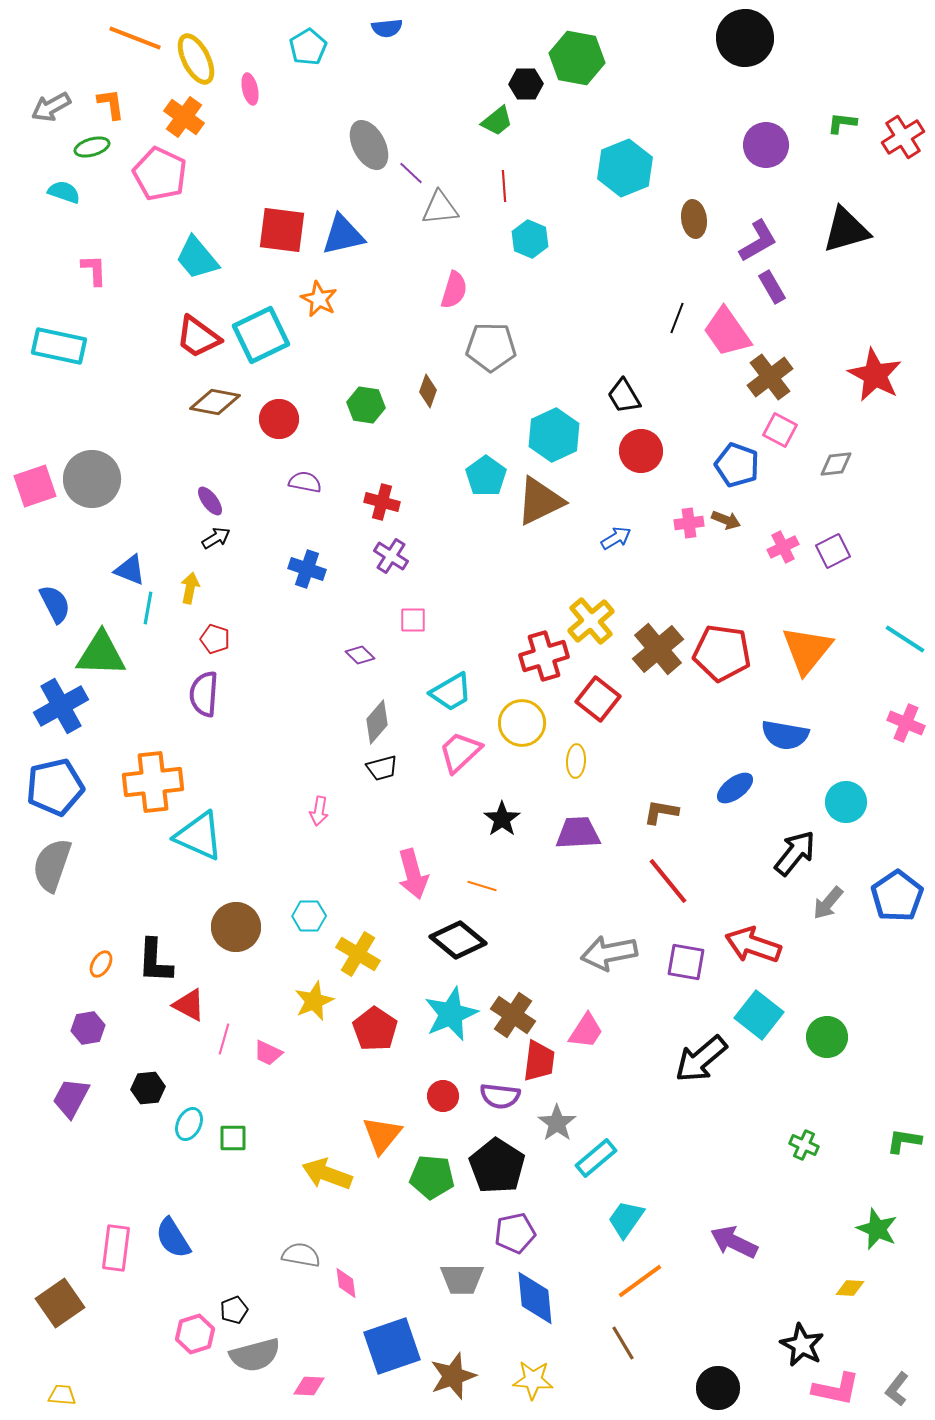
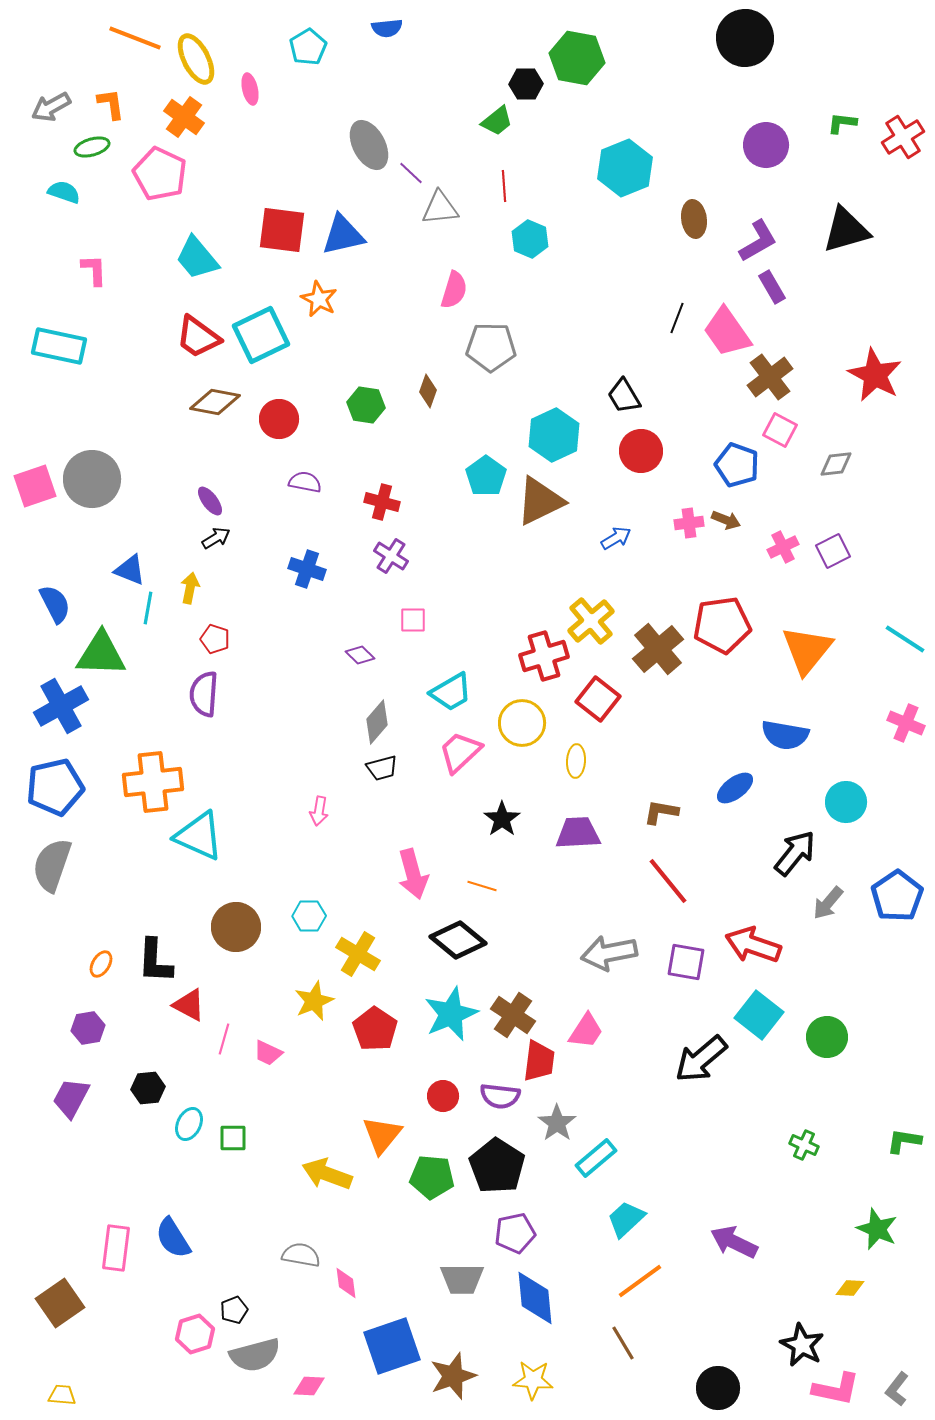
red pentagon at (722, 653): moved 28 px up; rotated 16 degrees counterclockwise
cyan trapezoid at (626, 1219): rotated 12 degrees clockwise
